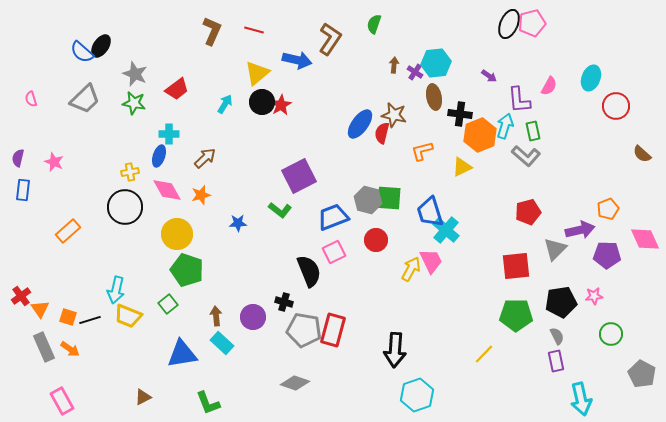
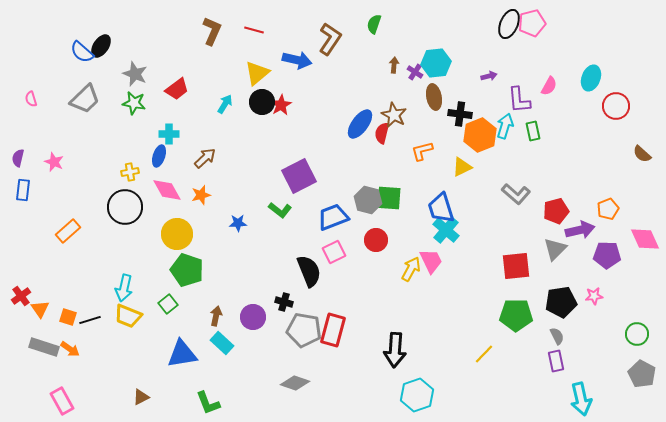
purple arrow at (489, 76): rotated 49 degrees counterclockwise
brown star at (394, 115): rotated 15 degrees clockwise
gray L-shape at (526, 156): moved 10 px left, 38 px down
blue trapezoid at (430, 212): moved 11 px right, 4 px up
red pentagon at (528, 212): moved 28 px right, 1 px up
cyan arrow at (116, 290): moved 8 px right, 2 px up
brown arrow at (216, 316): rotated 18 degrees clockwise
green circle at (611, 334): moved 26 px right
gray rectangle at (44, 347): rotated 48 degrees counterclockwise
brown triangle at (143, 397): moved 2 px left
